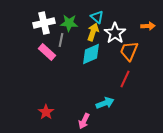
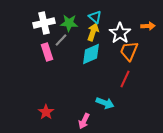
cyan triangle: moved 2 px left
white star: moved 5 px right
gray line: rotated 32 degrees clockwise
pink rectangle: rotated 30 degrees clockwise
cyan arrow: rotated 42 degrees clockwise
